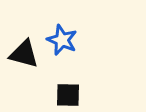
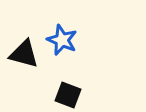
black square: rotated 20 degrees clockwise
